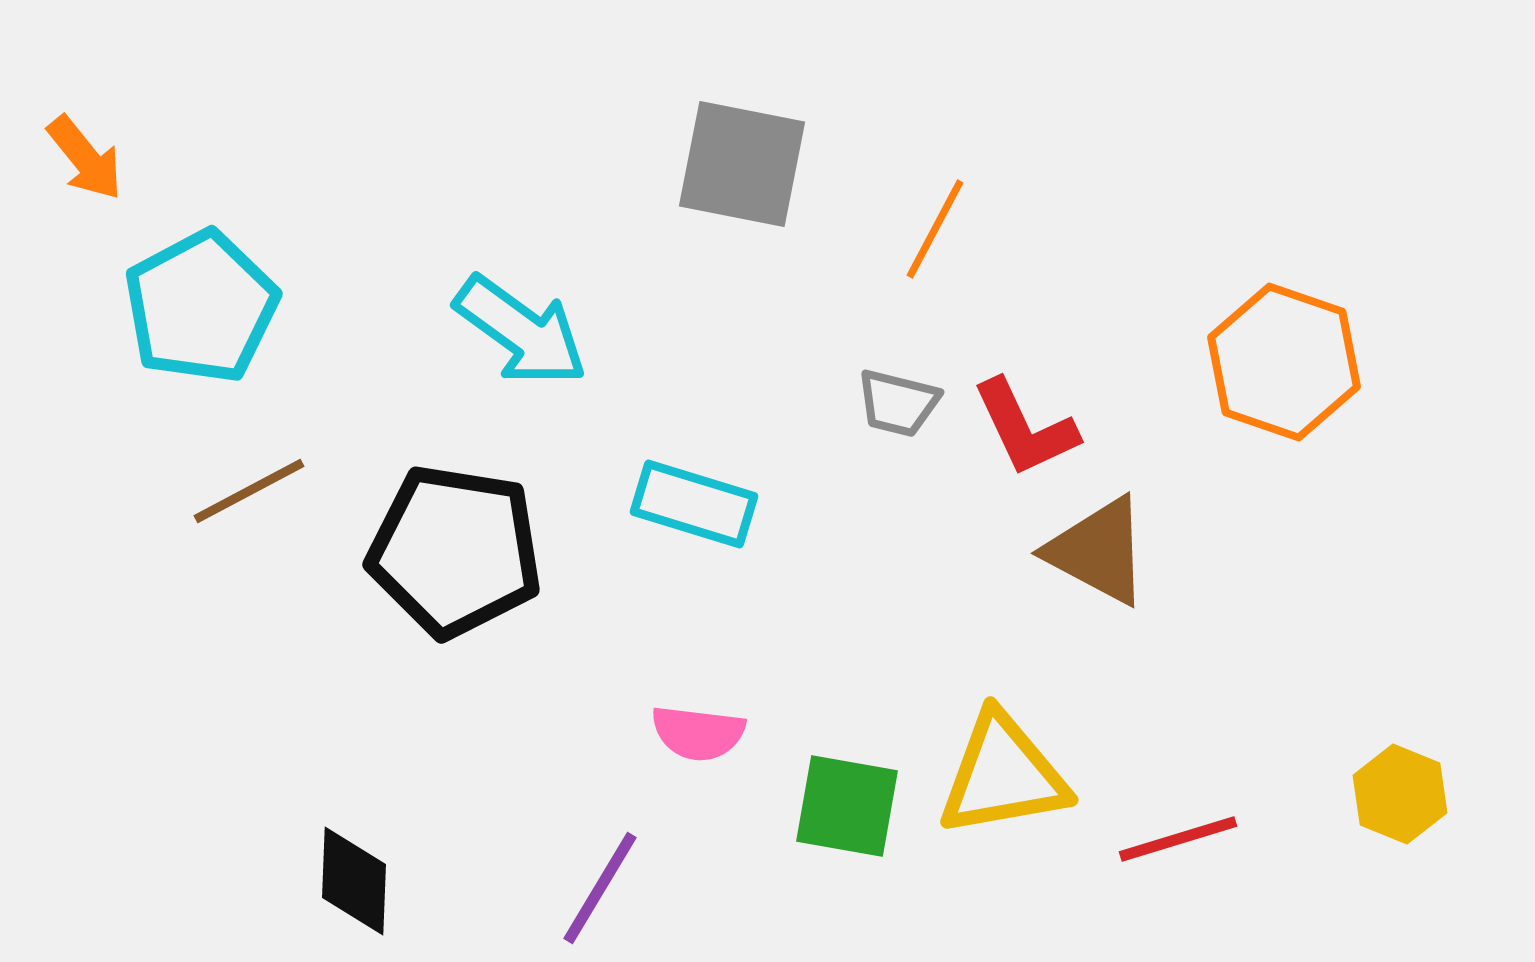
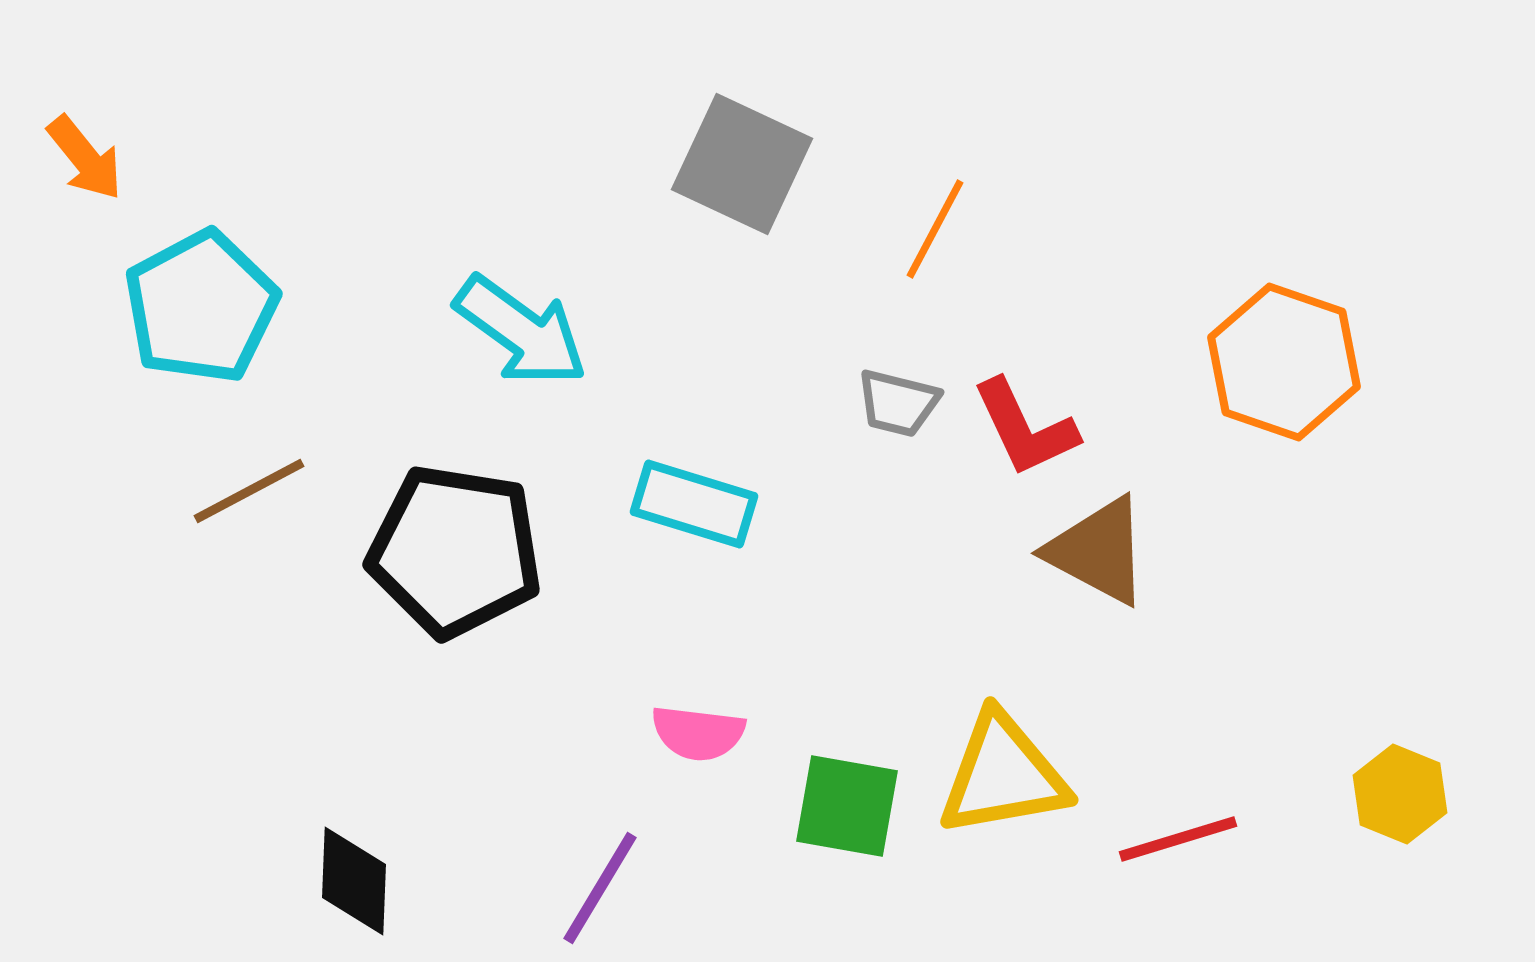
gray square: rotated 14 degrees clockwise
